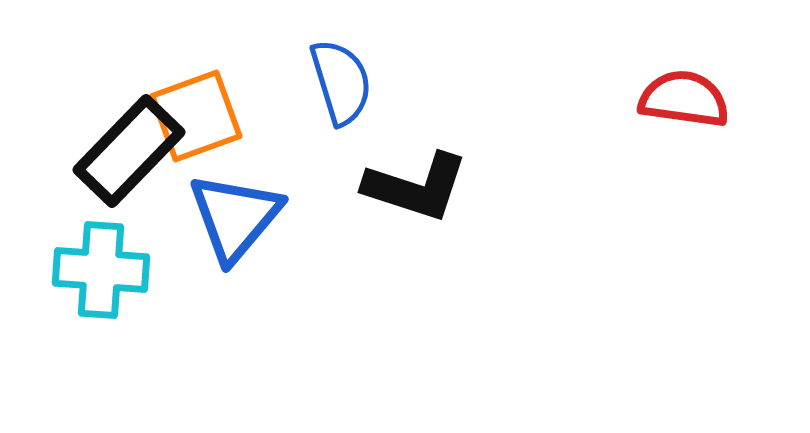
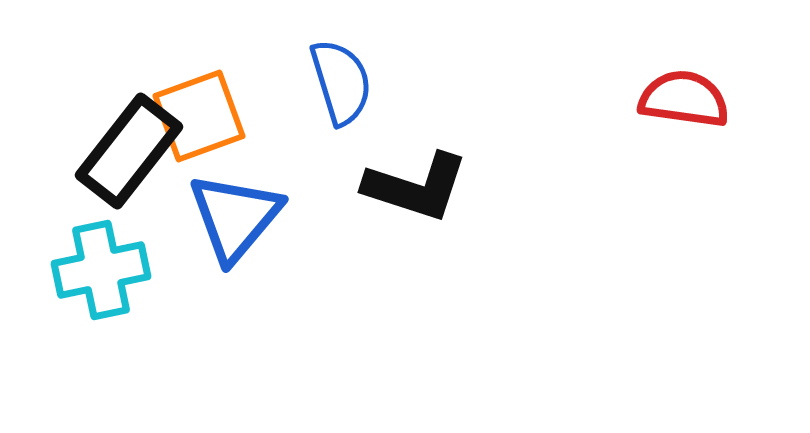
orange square: moved 3 px right
black rectangle: rotated 6 degrees counterclockwise
cyan cross: rotated 16 degrees counterclockwise
